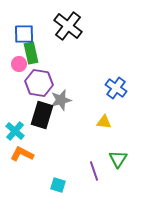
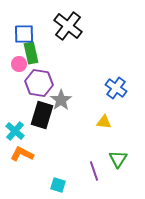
gray star: rotated 20 degrees counterclockwise
